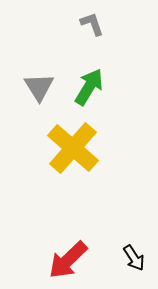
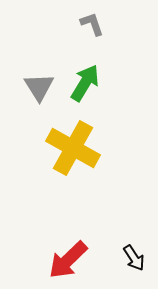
green arrow: moved 4 px left, 4 px up
yellow cross: rotated 12 degrees counterclockwise
